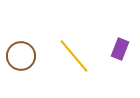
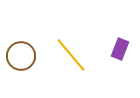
yellow line: moved 3 px left, 1 px up
